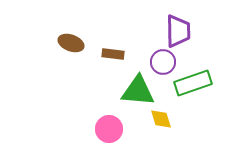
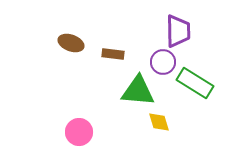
green rectangle: moved 2 px right; rotated 51 degrees clockwise
yellow diamond: moved 2 px left, 3 px down
pink circle: moved 30 px left, 3 px down
